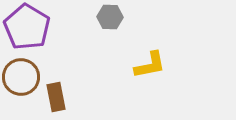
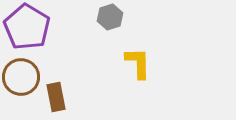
gray hexagon: rotated 20 degrees counterclockwise
yellow L-shape: moved 12 px left, 2 px up; rotated 80 degrees counterclockwise
